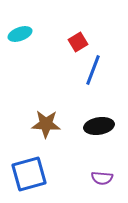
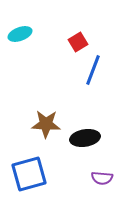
black ellipse: moved 14 px left, 12 px down
